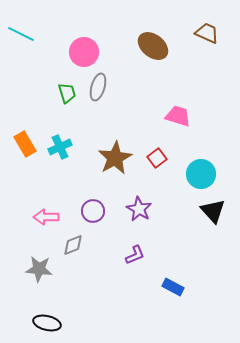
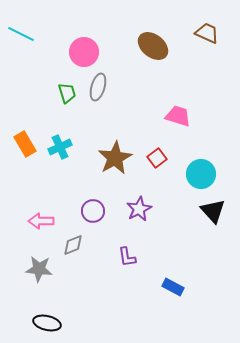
purple star: rotated 15 degrees clockwise
pink arrow: moved 5 px left, 4 px down
purple L-shape: moved 8 px left, 2 px down; rotated 105 degrees clockwise
